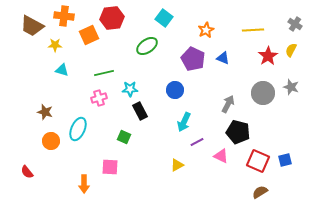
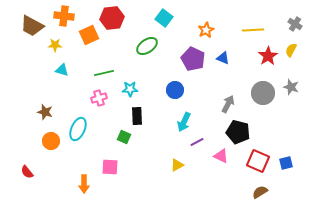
black rectangle: moved 3 px left, 5 px down; rotated 24 degrees clockwise
blue square: moved 1 px right, 3 px down
